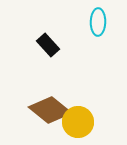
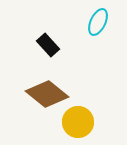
cyan ellipse: rotated 24 degrees clockwise
brown diamond: moved 3 px left, 16 px up
